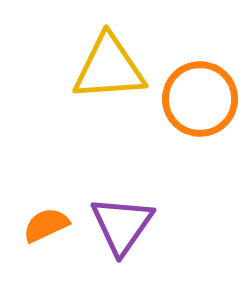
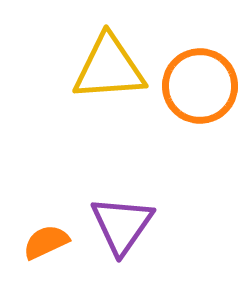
orange circle: moved 13 px up
orange semicircle: moved 17 px down
